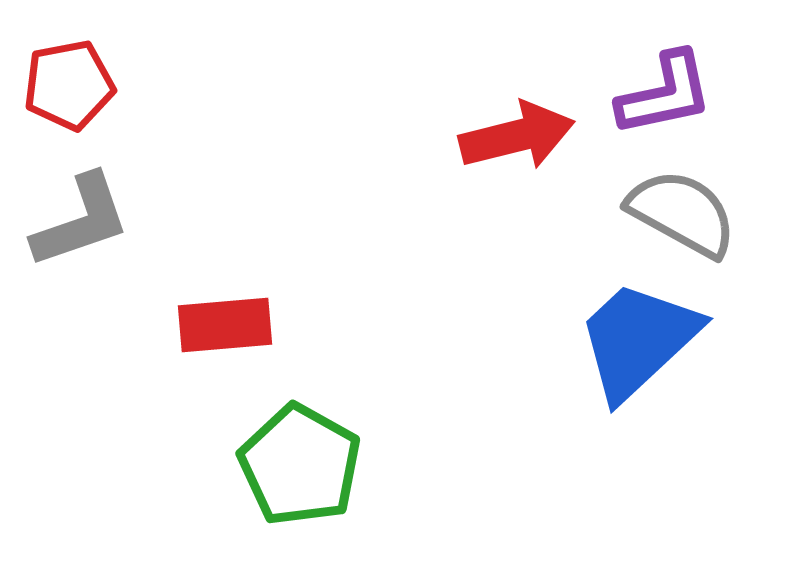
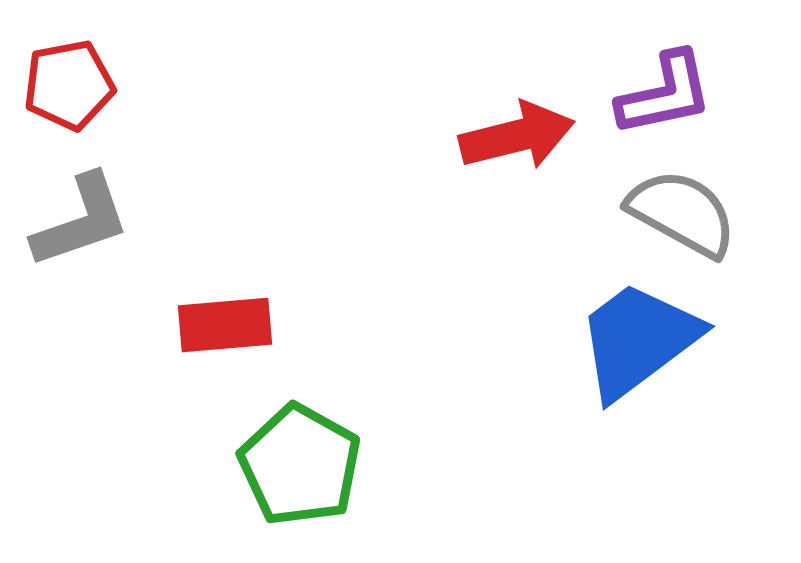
blue trapezoid: rotated 6 degrees clockwise
